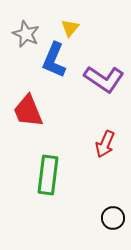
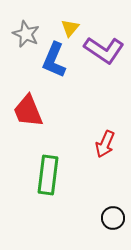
purple L-shape: moved 29 px up
